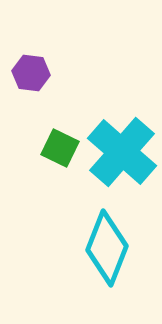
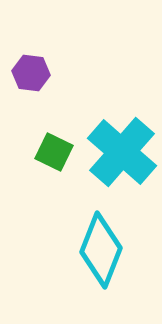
green square: moved 6 px left, 4 px down
cyan diamond: moved 6 px left, 2 px down
